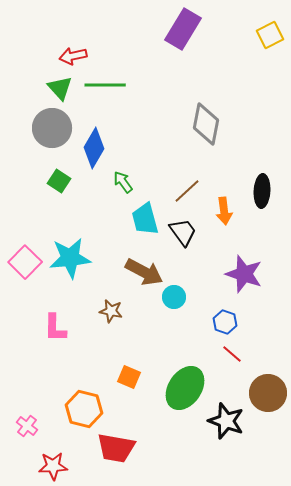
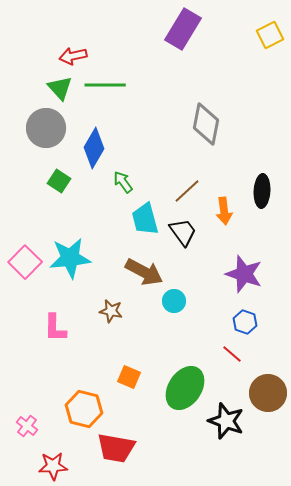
gray circle: moved 6 px left
cyan circle: moved 4 px down
blue hexagon: moved 20 px right
